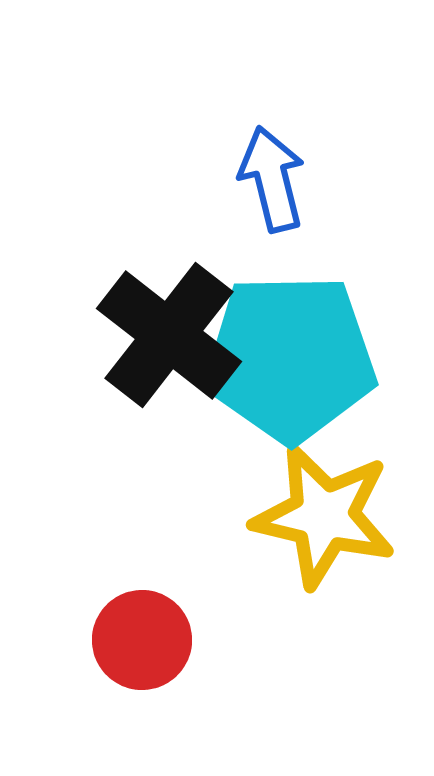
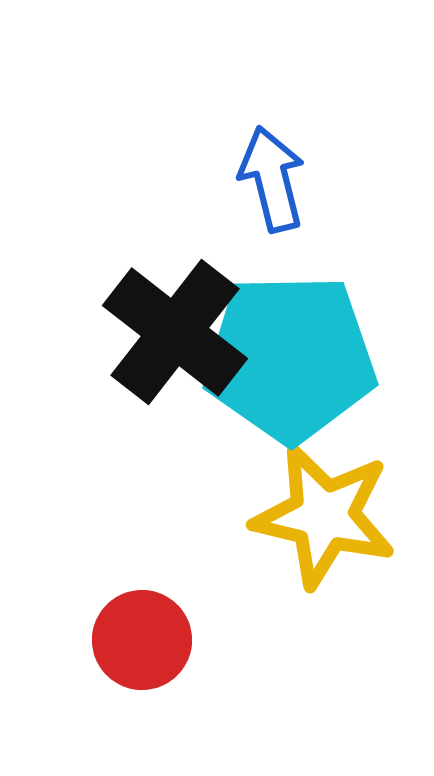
black cross: moved 6 px right, 3 px up
